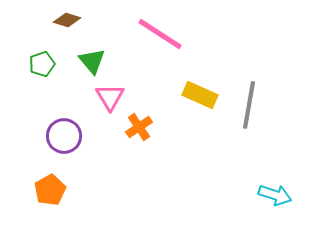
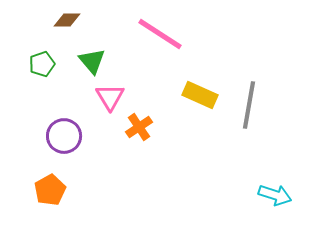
brown diamond: rotated 16 degrees counterclockwise
